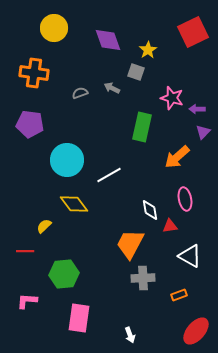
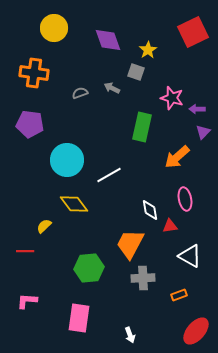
green hexagon: moved 25 px right, 6 px up
